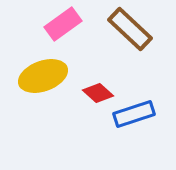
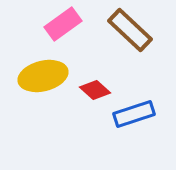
brown rectangle: moved 1 px down
yellow ellipse: rotated 6 degrees clockwise
red diamond: moved 3 px left, 3 px up
